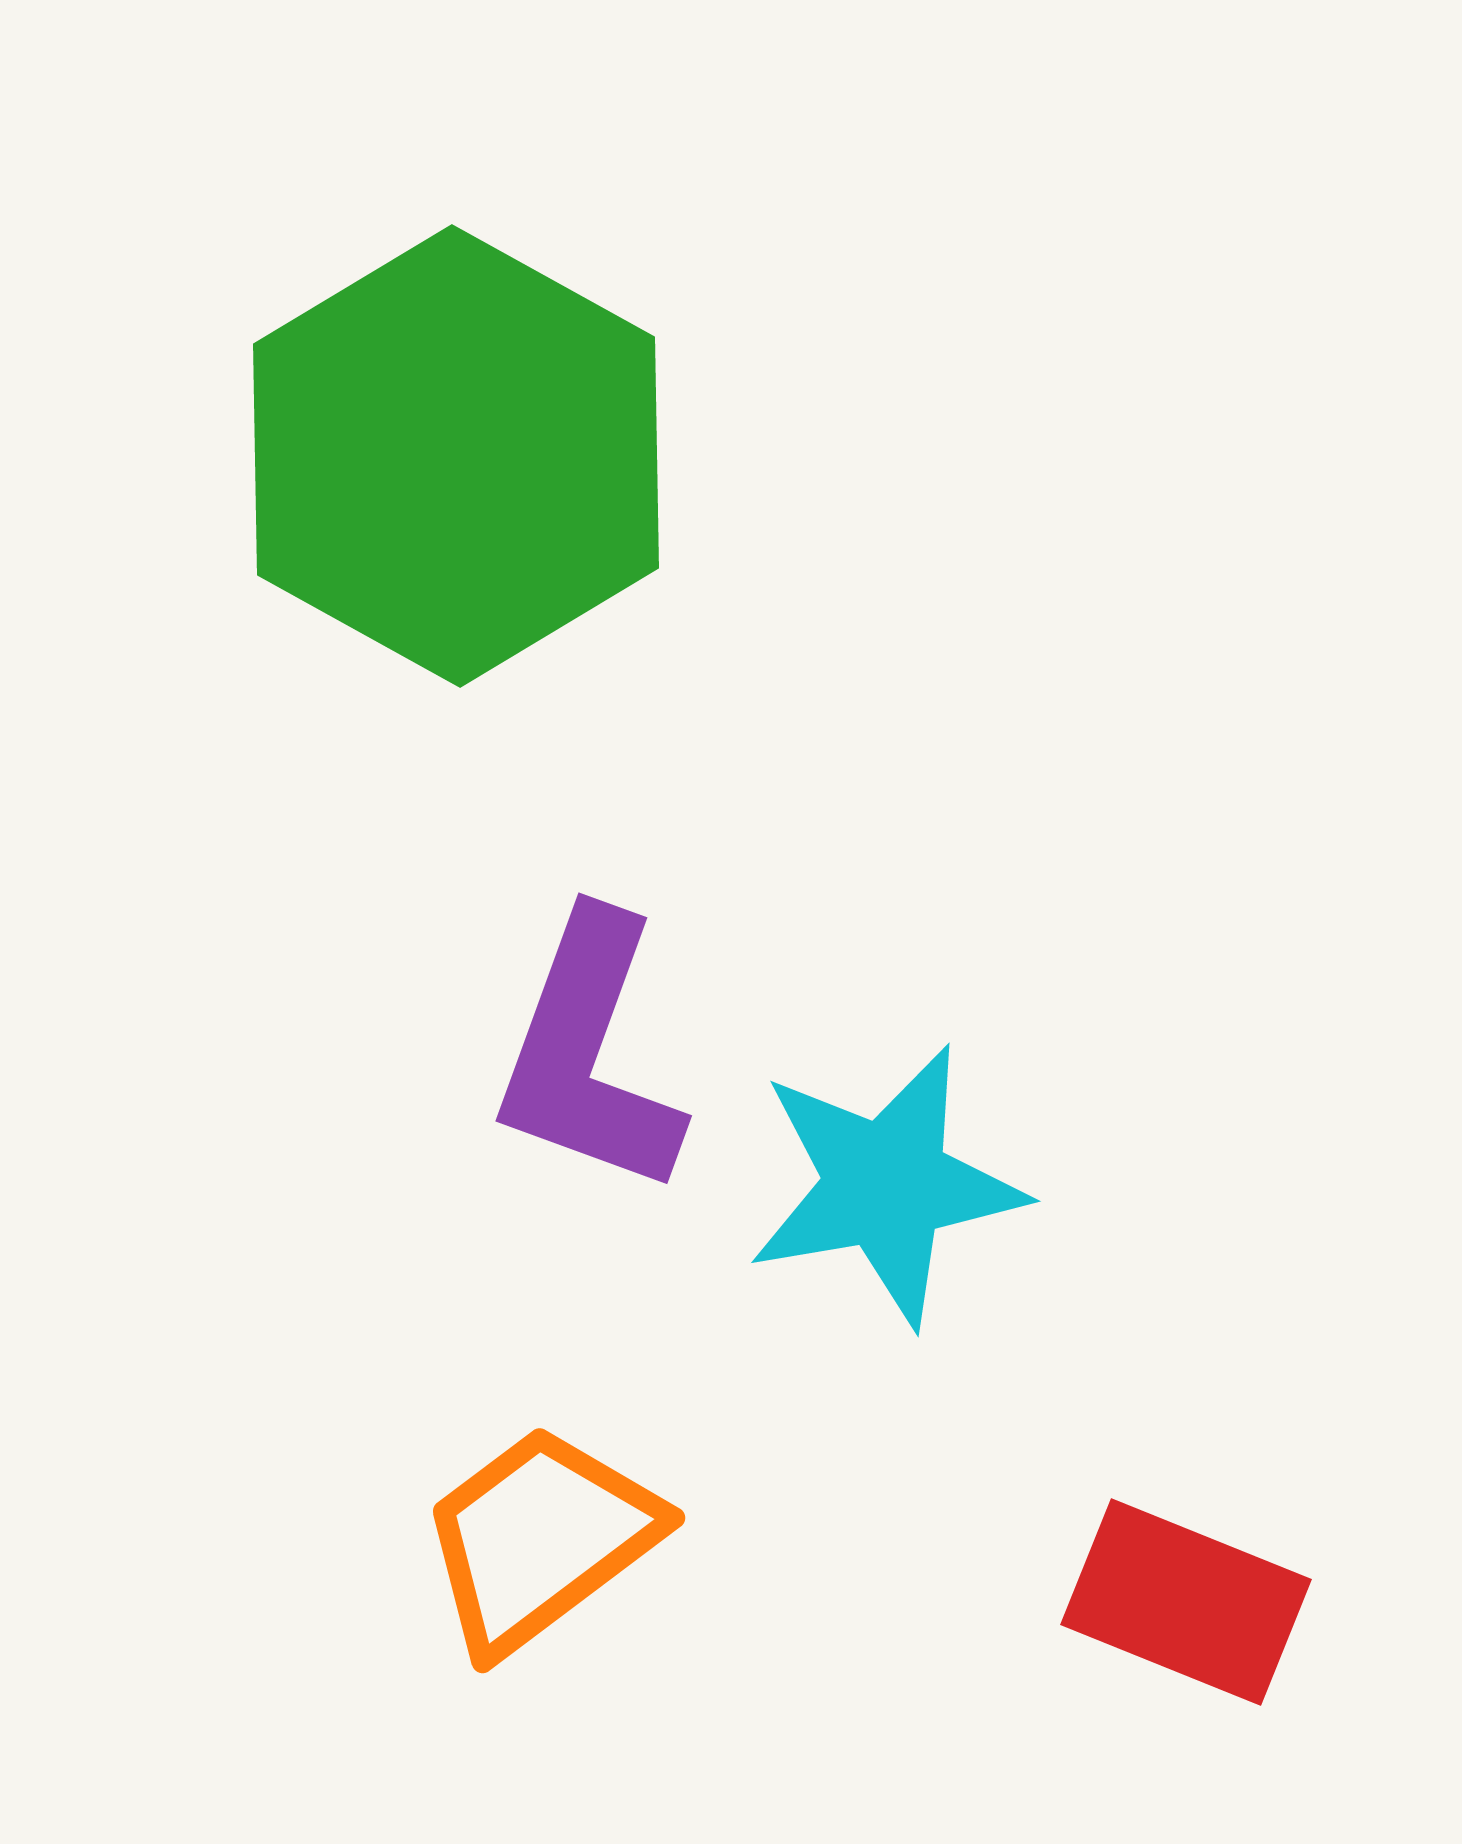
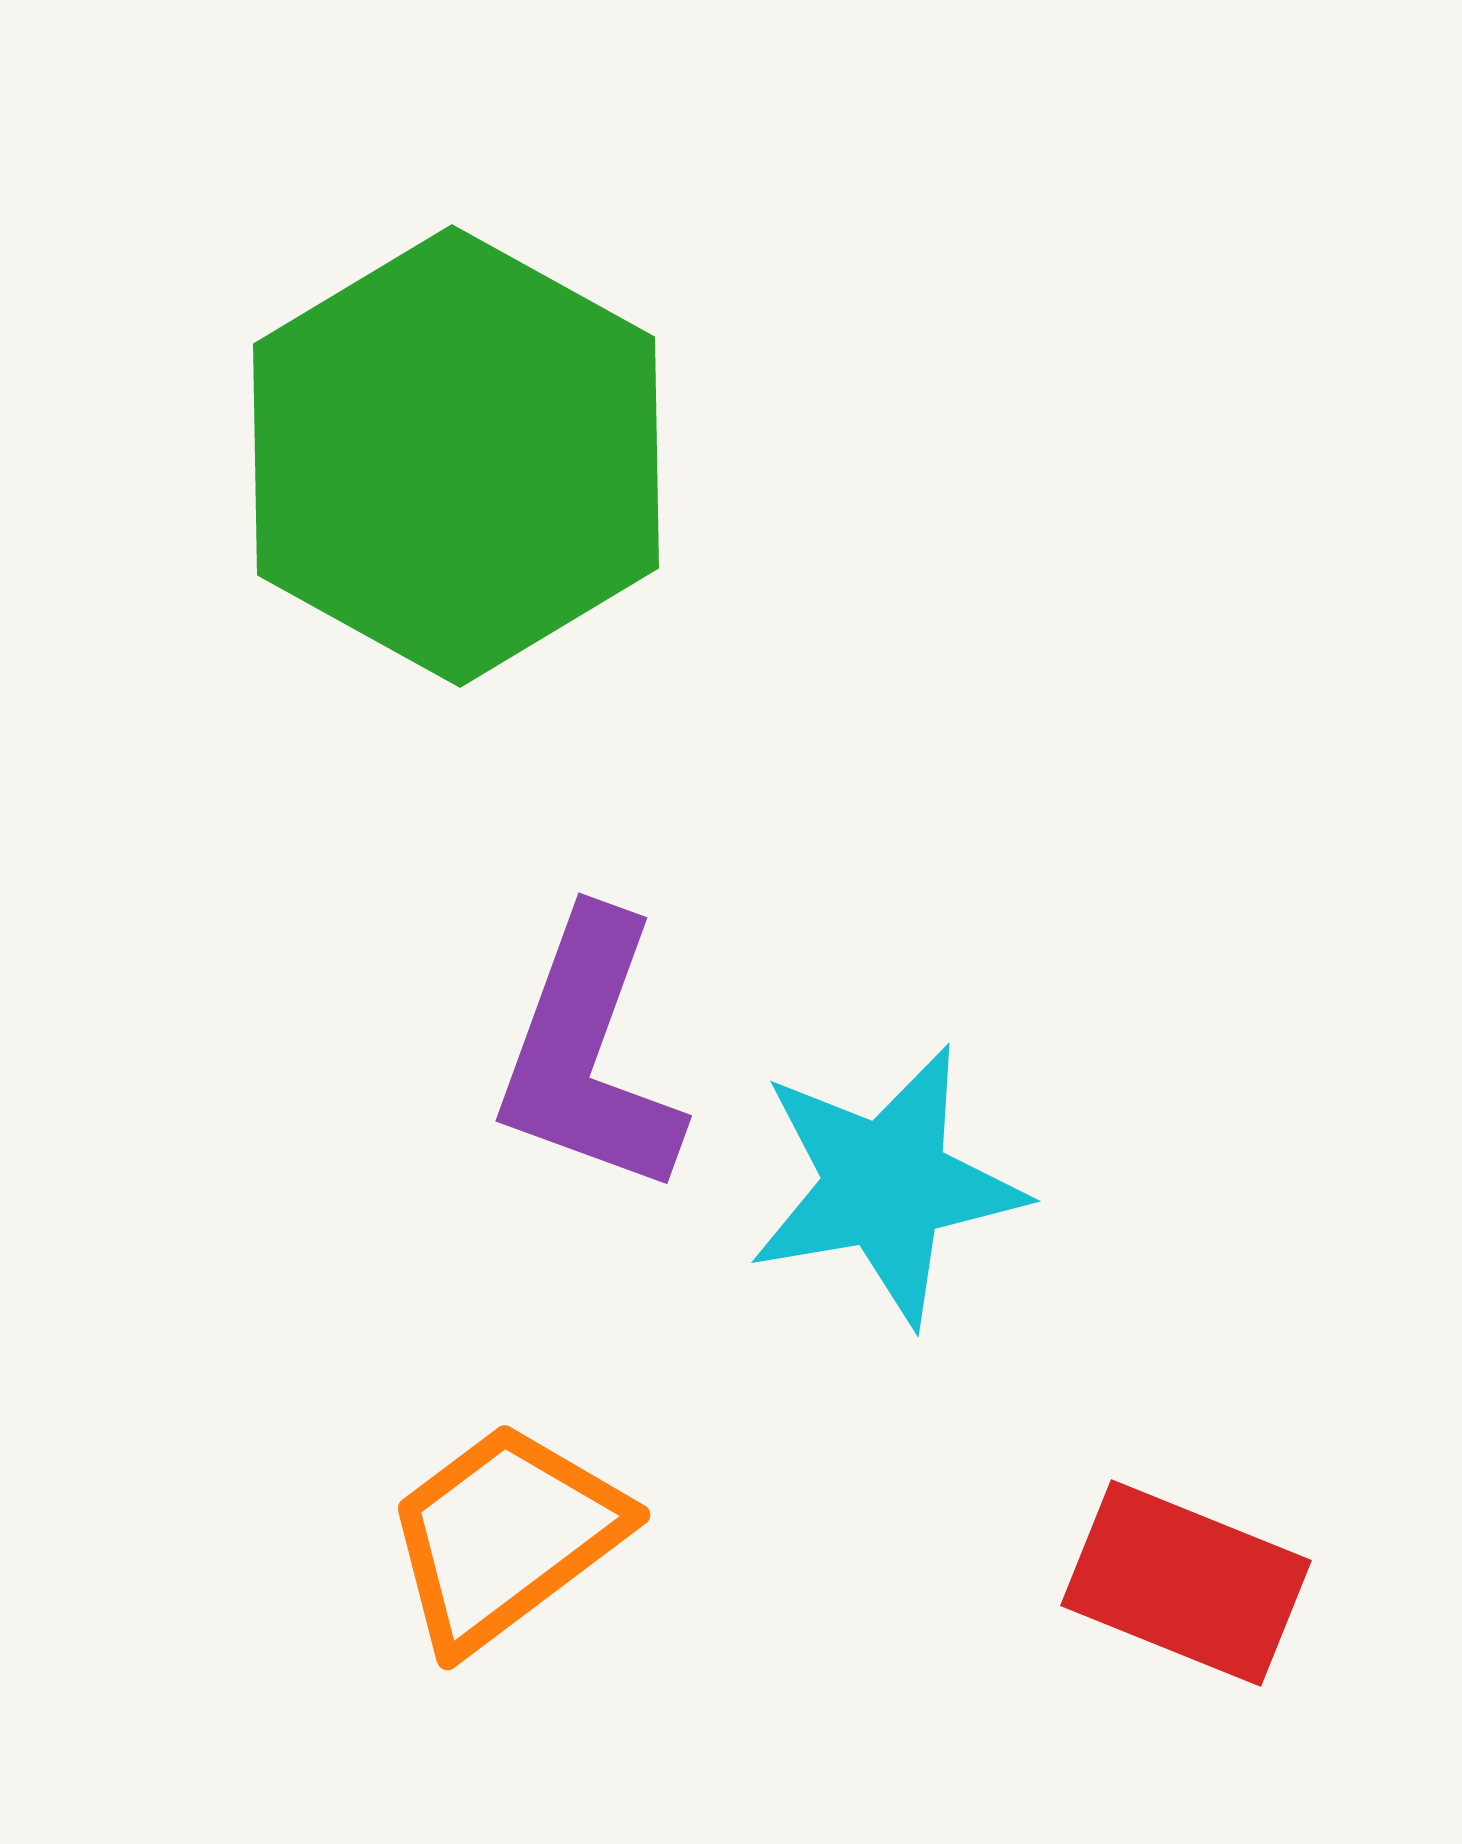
orange trapezoid: moved 35 px left, 3 px up
red rectangle: moved 19 px up
